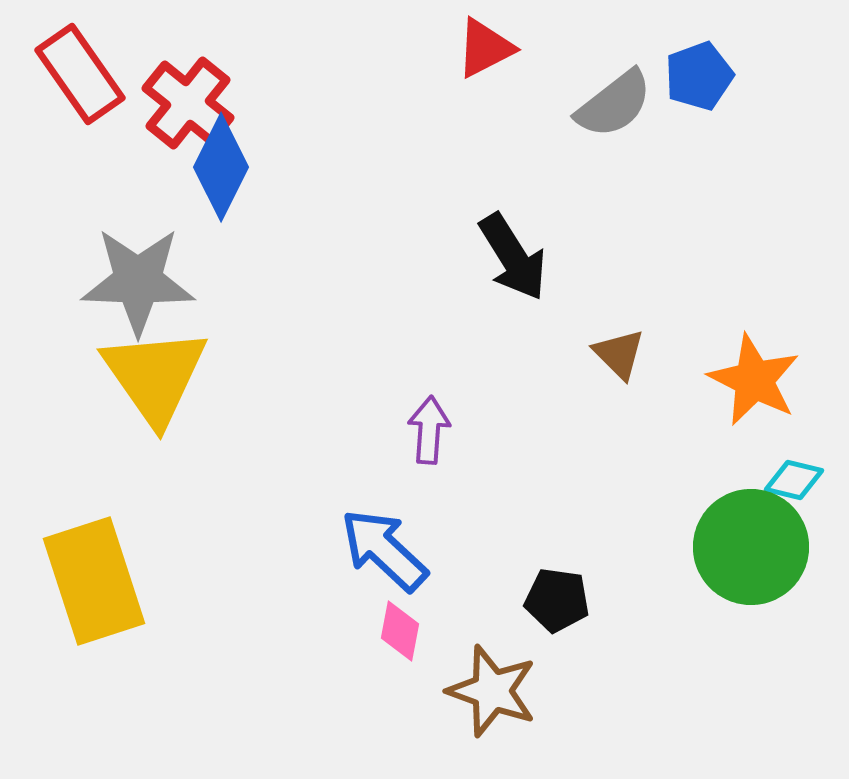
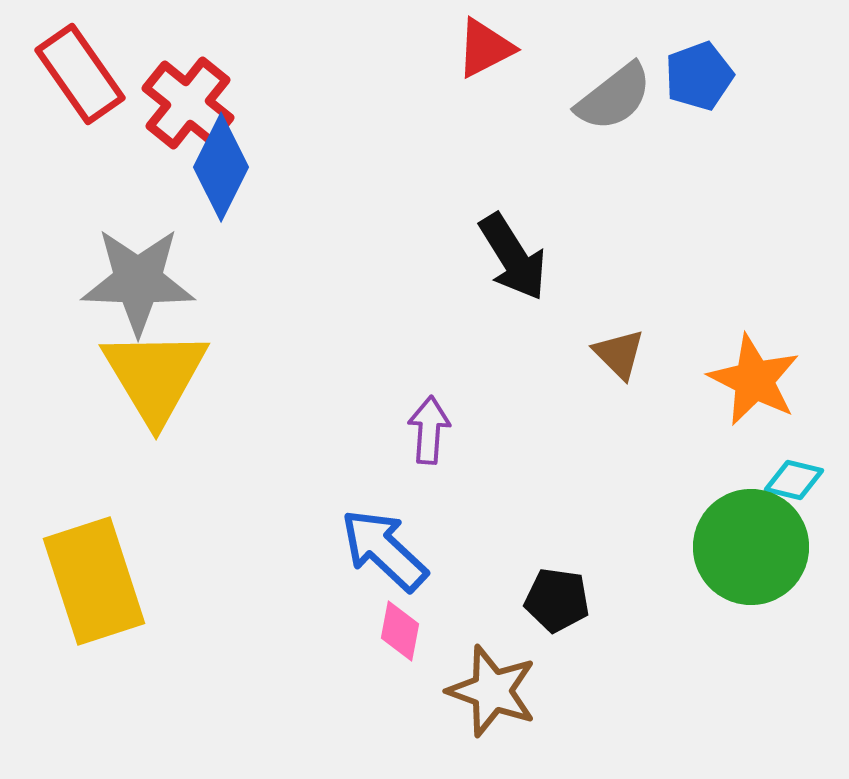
gray semicircle: moved 7 px up
yellow triangle: rotated 4 degrees clockwise
